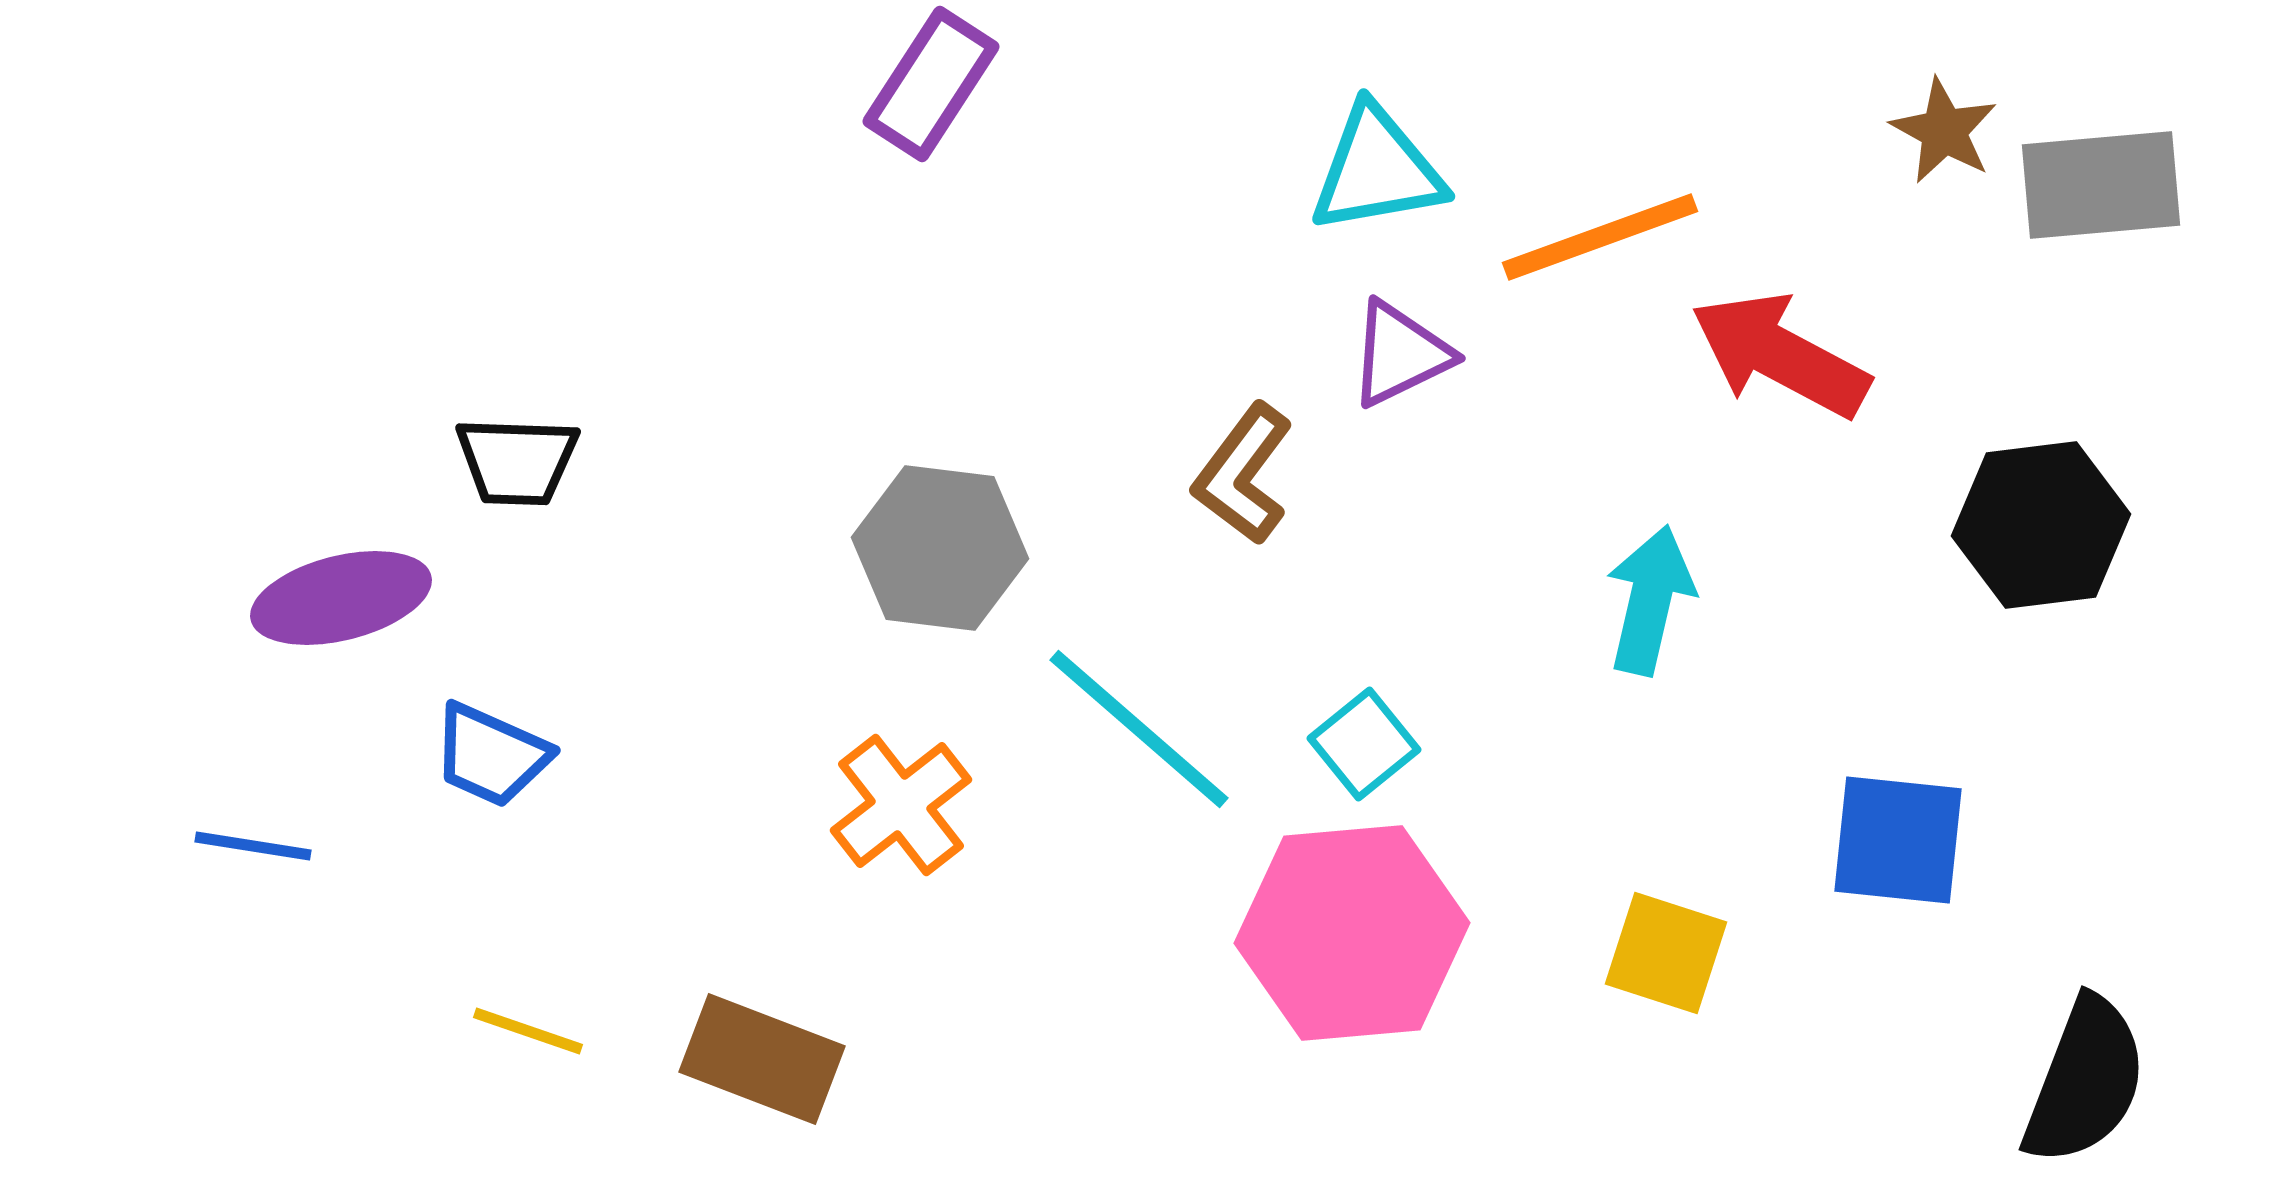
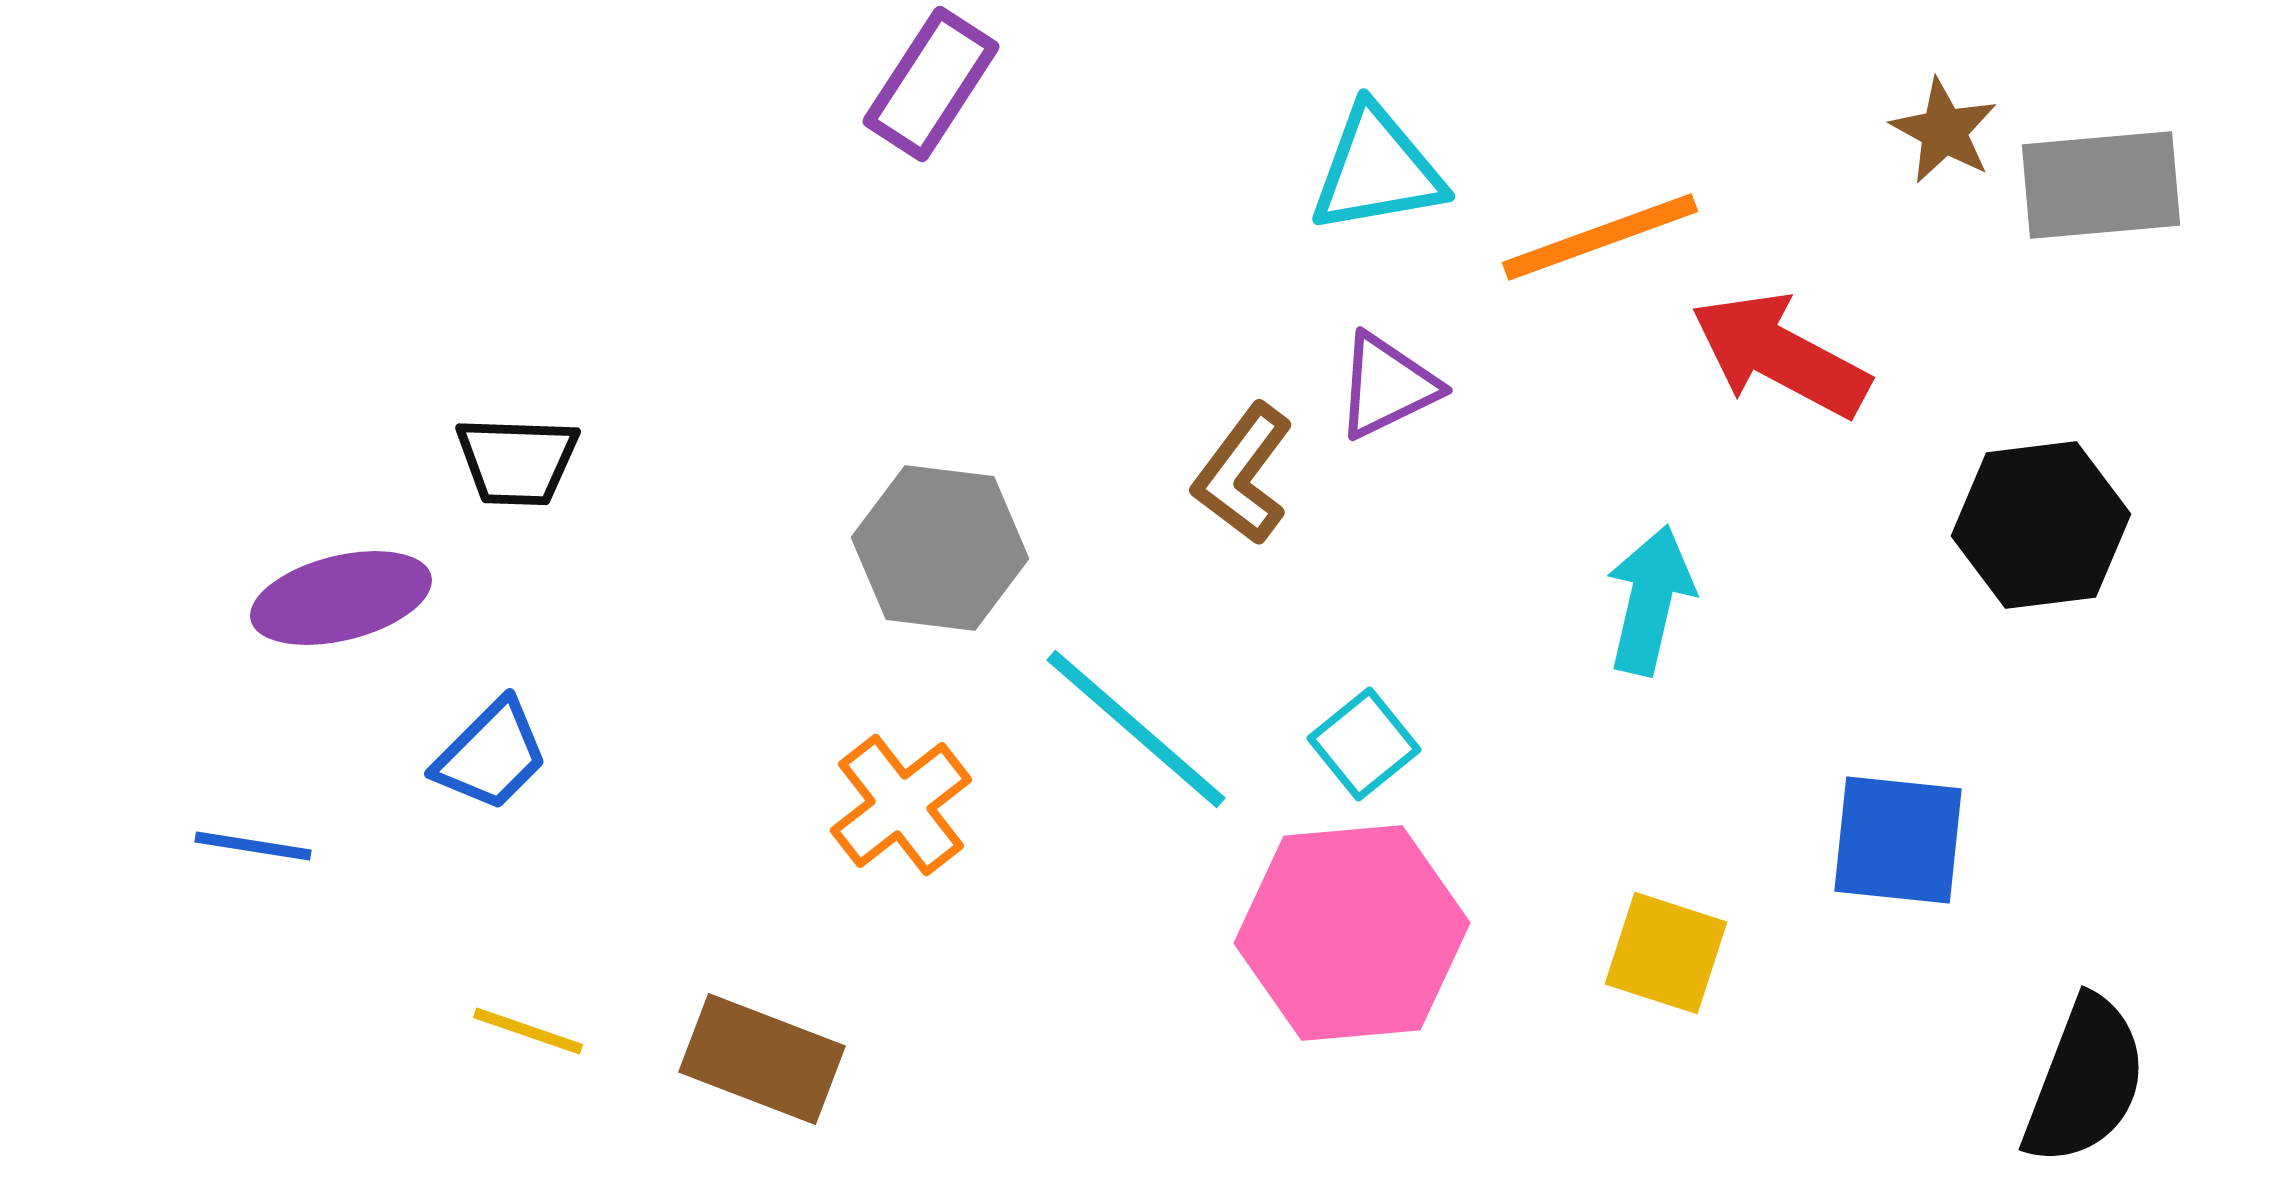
purple triangle: moved 13 px left, 32 px down
cyan line: moved 3 px left
blue trapezoid: rotated 69 degrees counterclockwise
